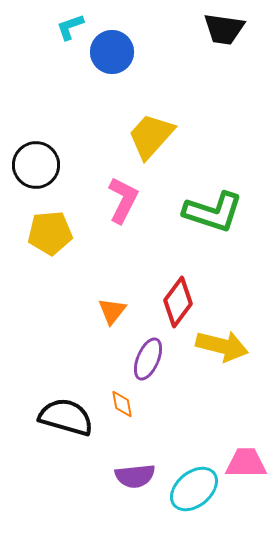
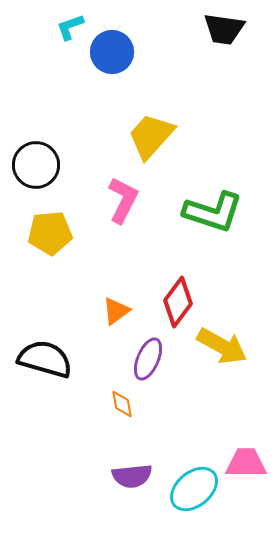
orange triangle: moved 4 px right; rotated 16 degrees clockwise
yellow arrow: rotated 15 degrees clockwise
black semicircle: moved 21 px left, 58 px up
purple semicircle: moved 3 px left
